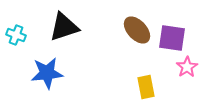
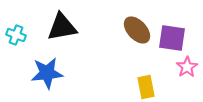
black triangle: moved 2 px left; rotated 8 degrees clockwise
